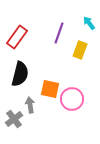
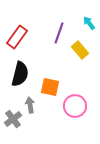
yellow rectangle: rotated 60 degrees counterclockwise
orange square: moved 2 px up
pink circle: moved 3 px right, 7 px down
gray cross: moved 1 px left
